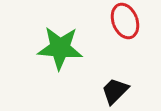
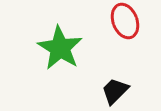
green star: rotated 27 degrees clockwise
